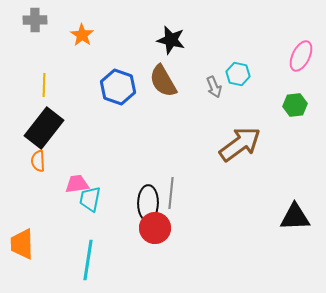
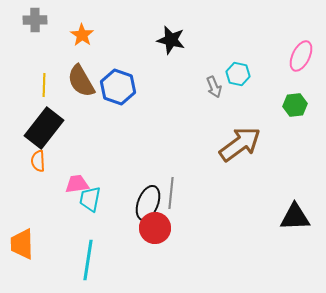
brown semicircle: moved 82 px left
black ellipse: rotated 20 degrees clockwise
